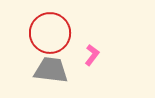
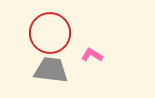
pink L-shape: rotated 95 degrees counterclockwise
